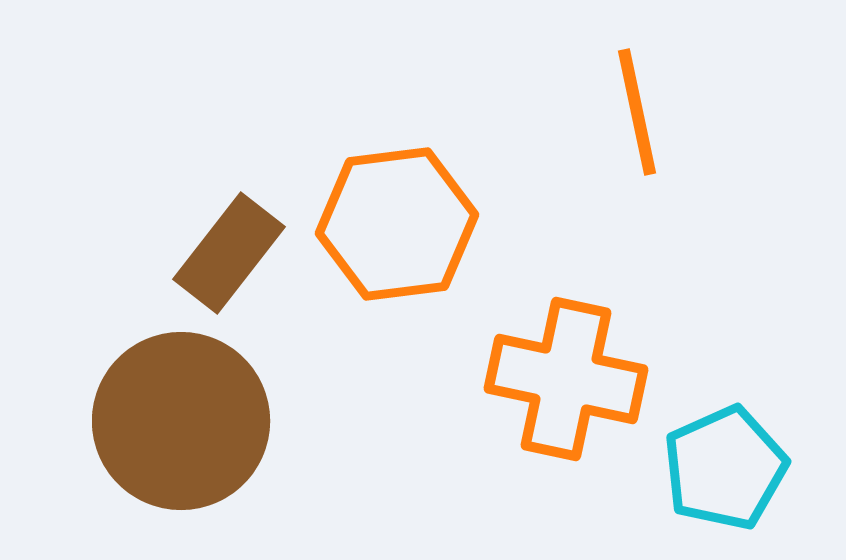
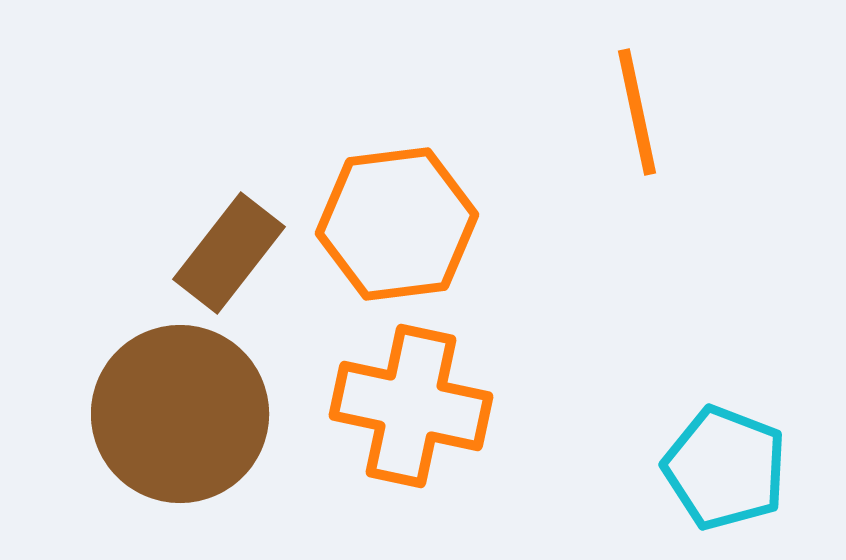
orange cross: moved 155 px left, 27 px down
brown circle: moved 1 px left, 7 px up
cyan pentagon: rotated 27 degrees counterclockwise
